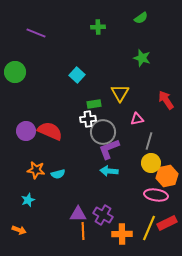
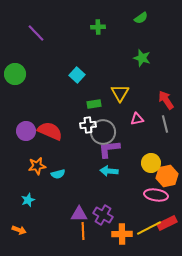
purple line: rotated 24 degrees clockwise
green circle: moved 2 px down
white cross: moved 6 px down
gray line: moved 16 px right, 17 px up; rotated 30 degrees counterclockwise
purple L-shape: rotated 15 degrees clockwise
orange star: moved 1 px right, 4 px up; rotated 18 degrees counterclockwise
purple triangle: moved 1 px right
yellow line: rotated 40 degrees clockwise
